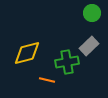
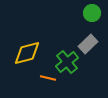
gray rectangle: moved 1 px left, 2 px up
green cross: rotated 30 degrees counterclockwise
orange line: moved 1 px right, 2 px up
